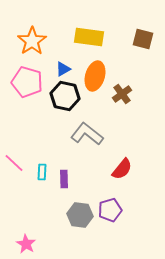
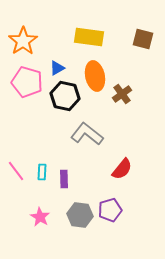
orange star: moved 9 px left
blue triangle: moved 6 px left, 1 px up
orange ellipse: rotated 28 degrees counterclockwise
pink line: moved 2 px right, 8 px down; rotated 10 degrees clockwise
pink star: moved 14 px right, 27 px up
